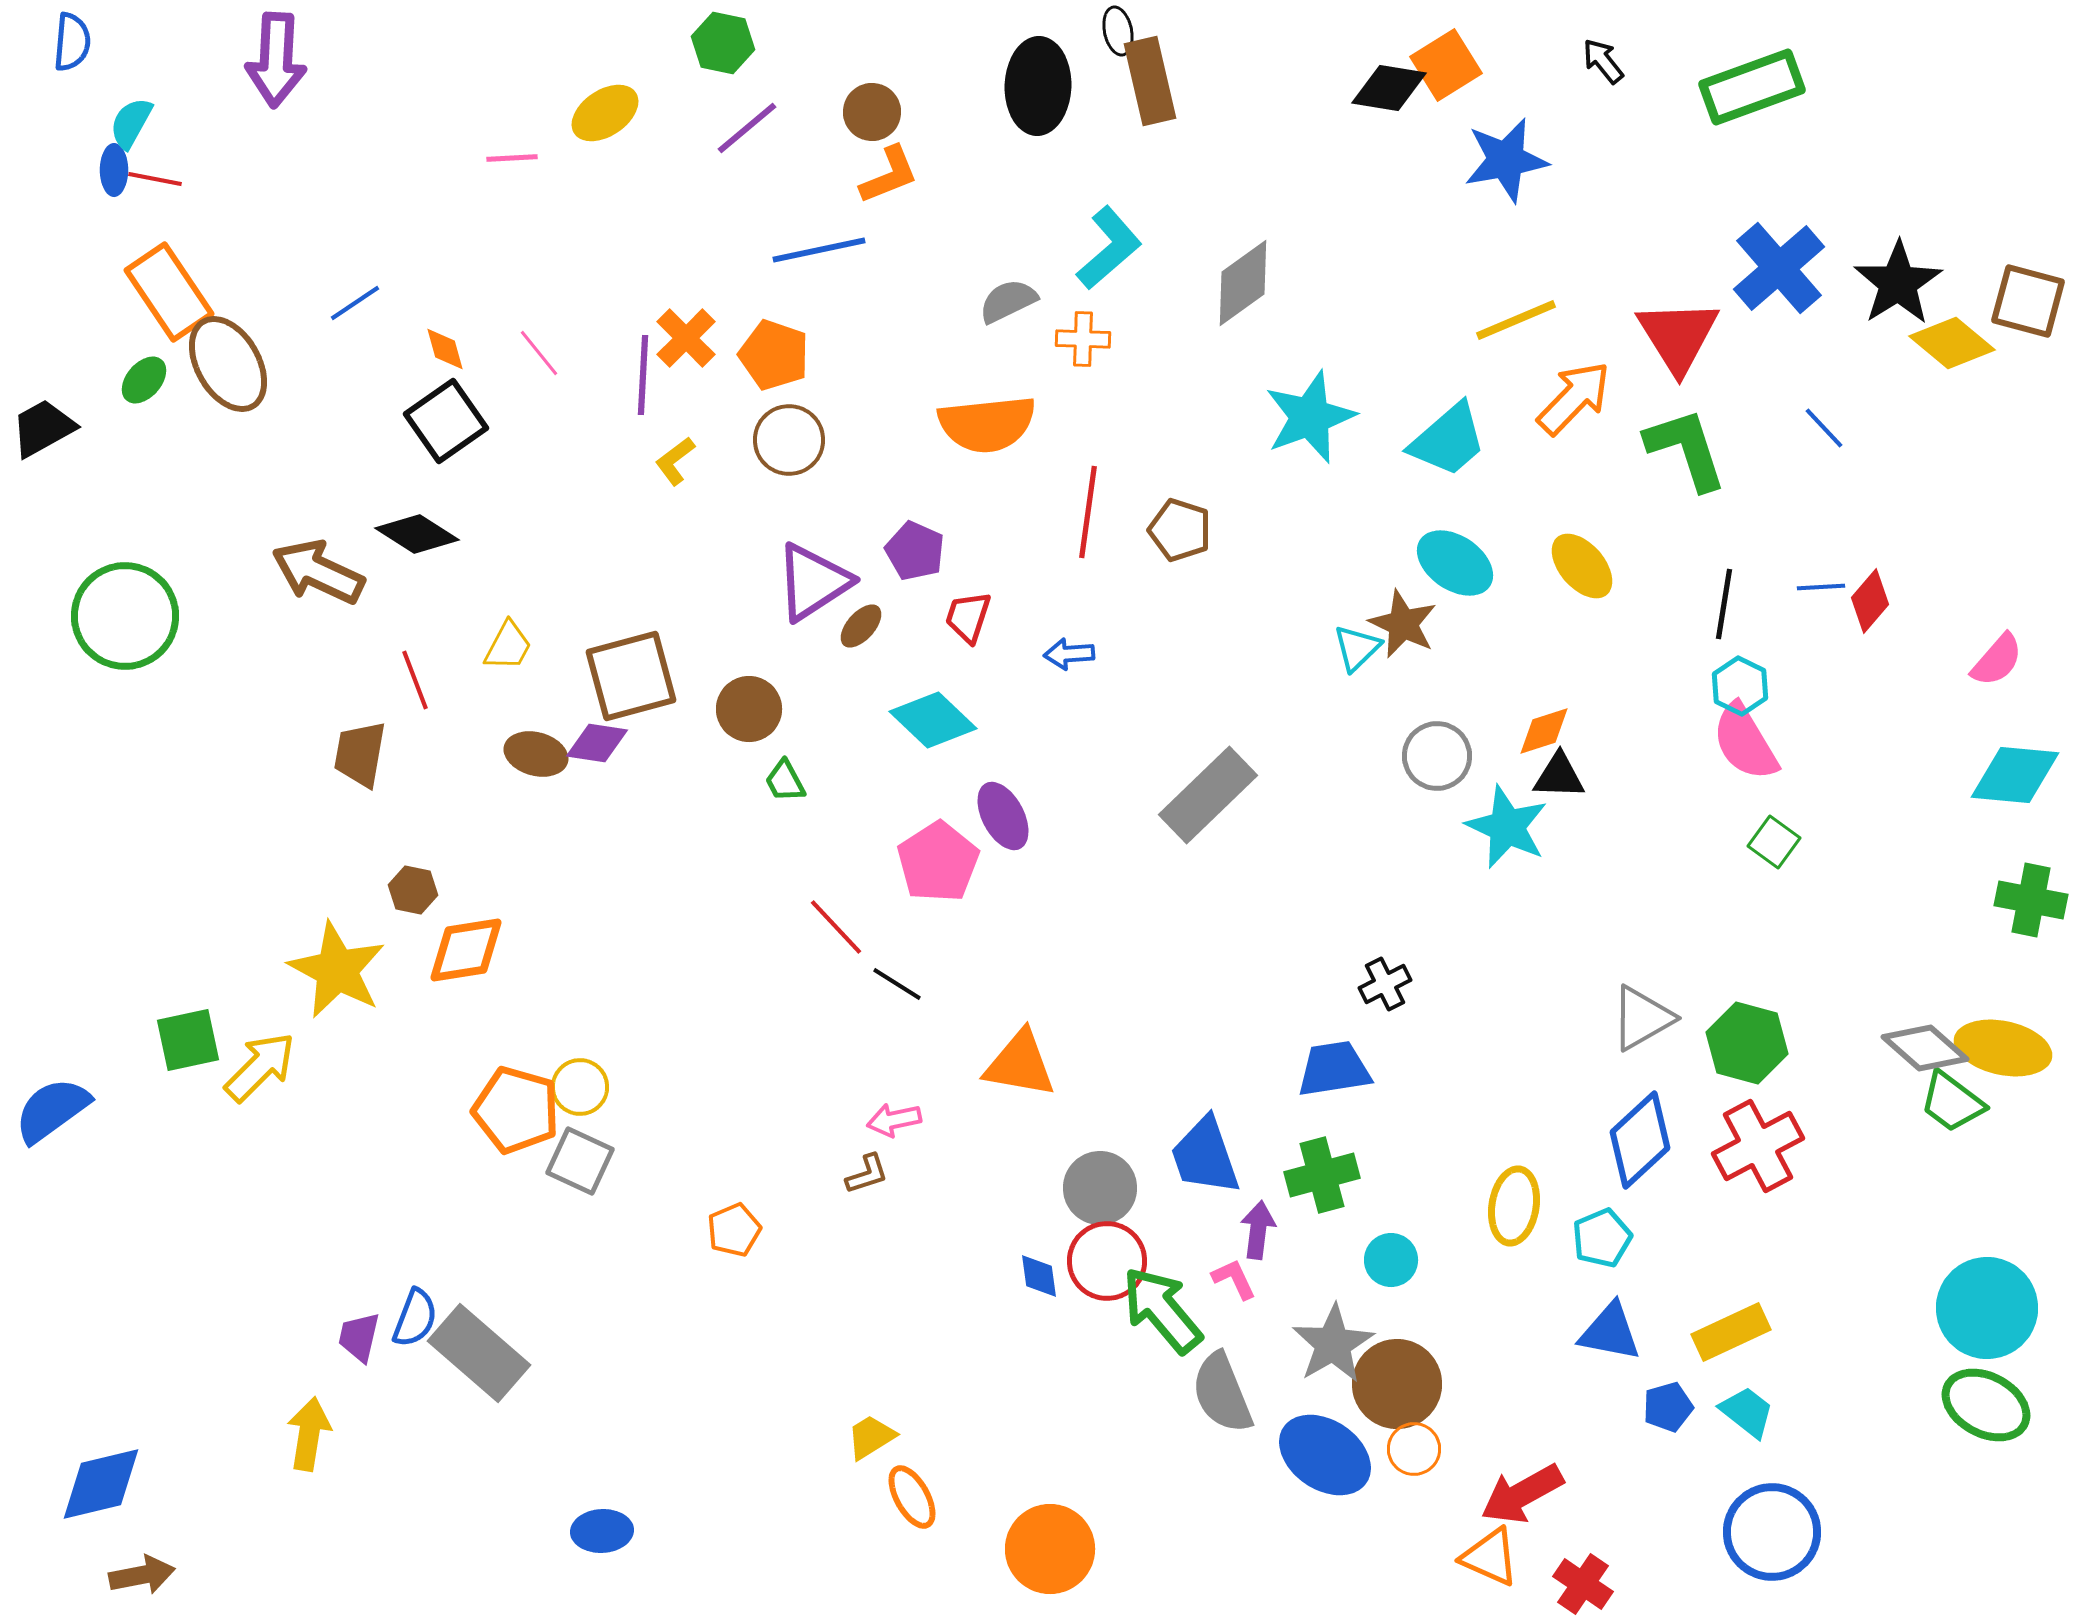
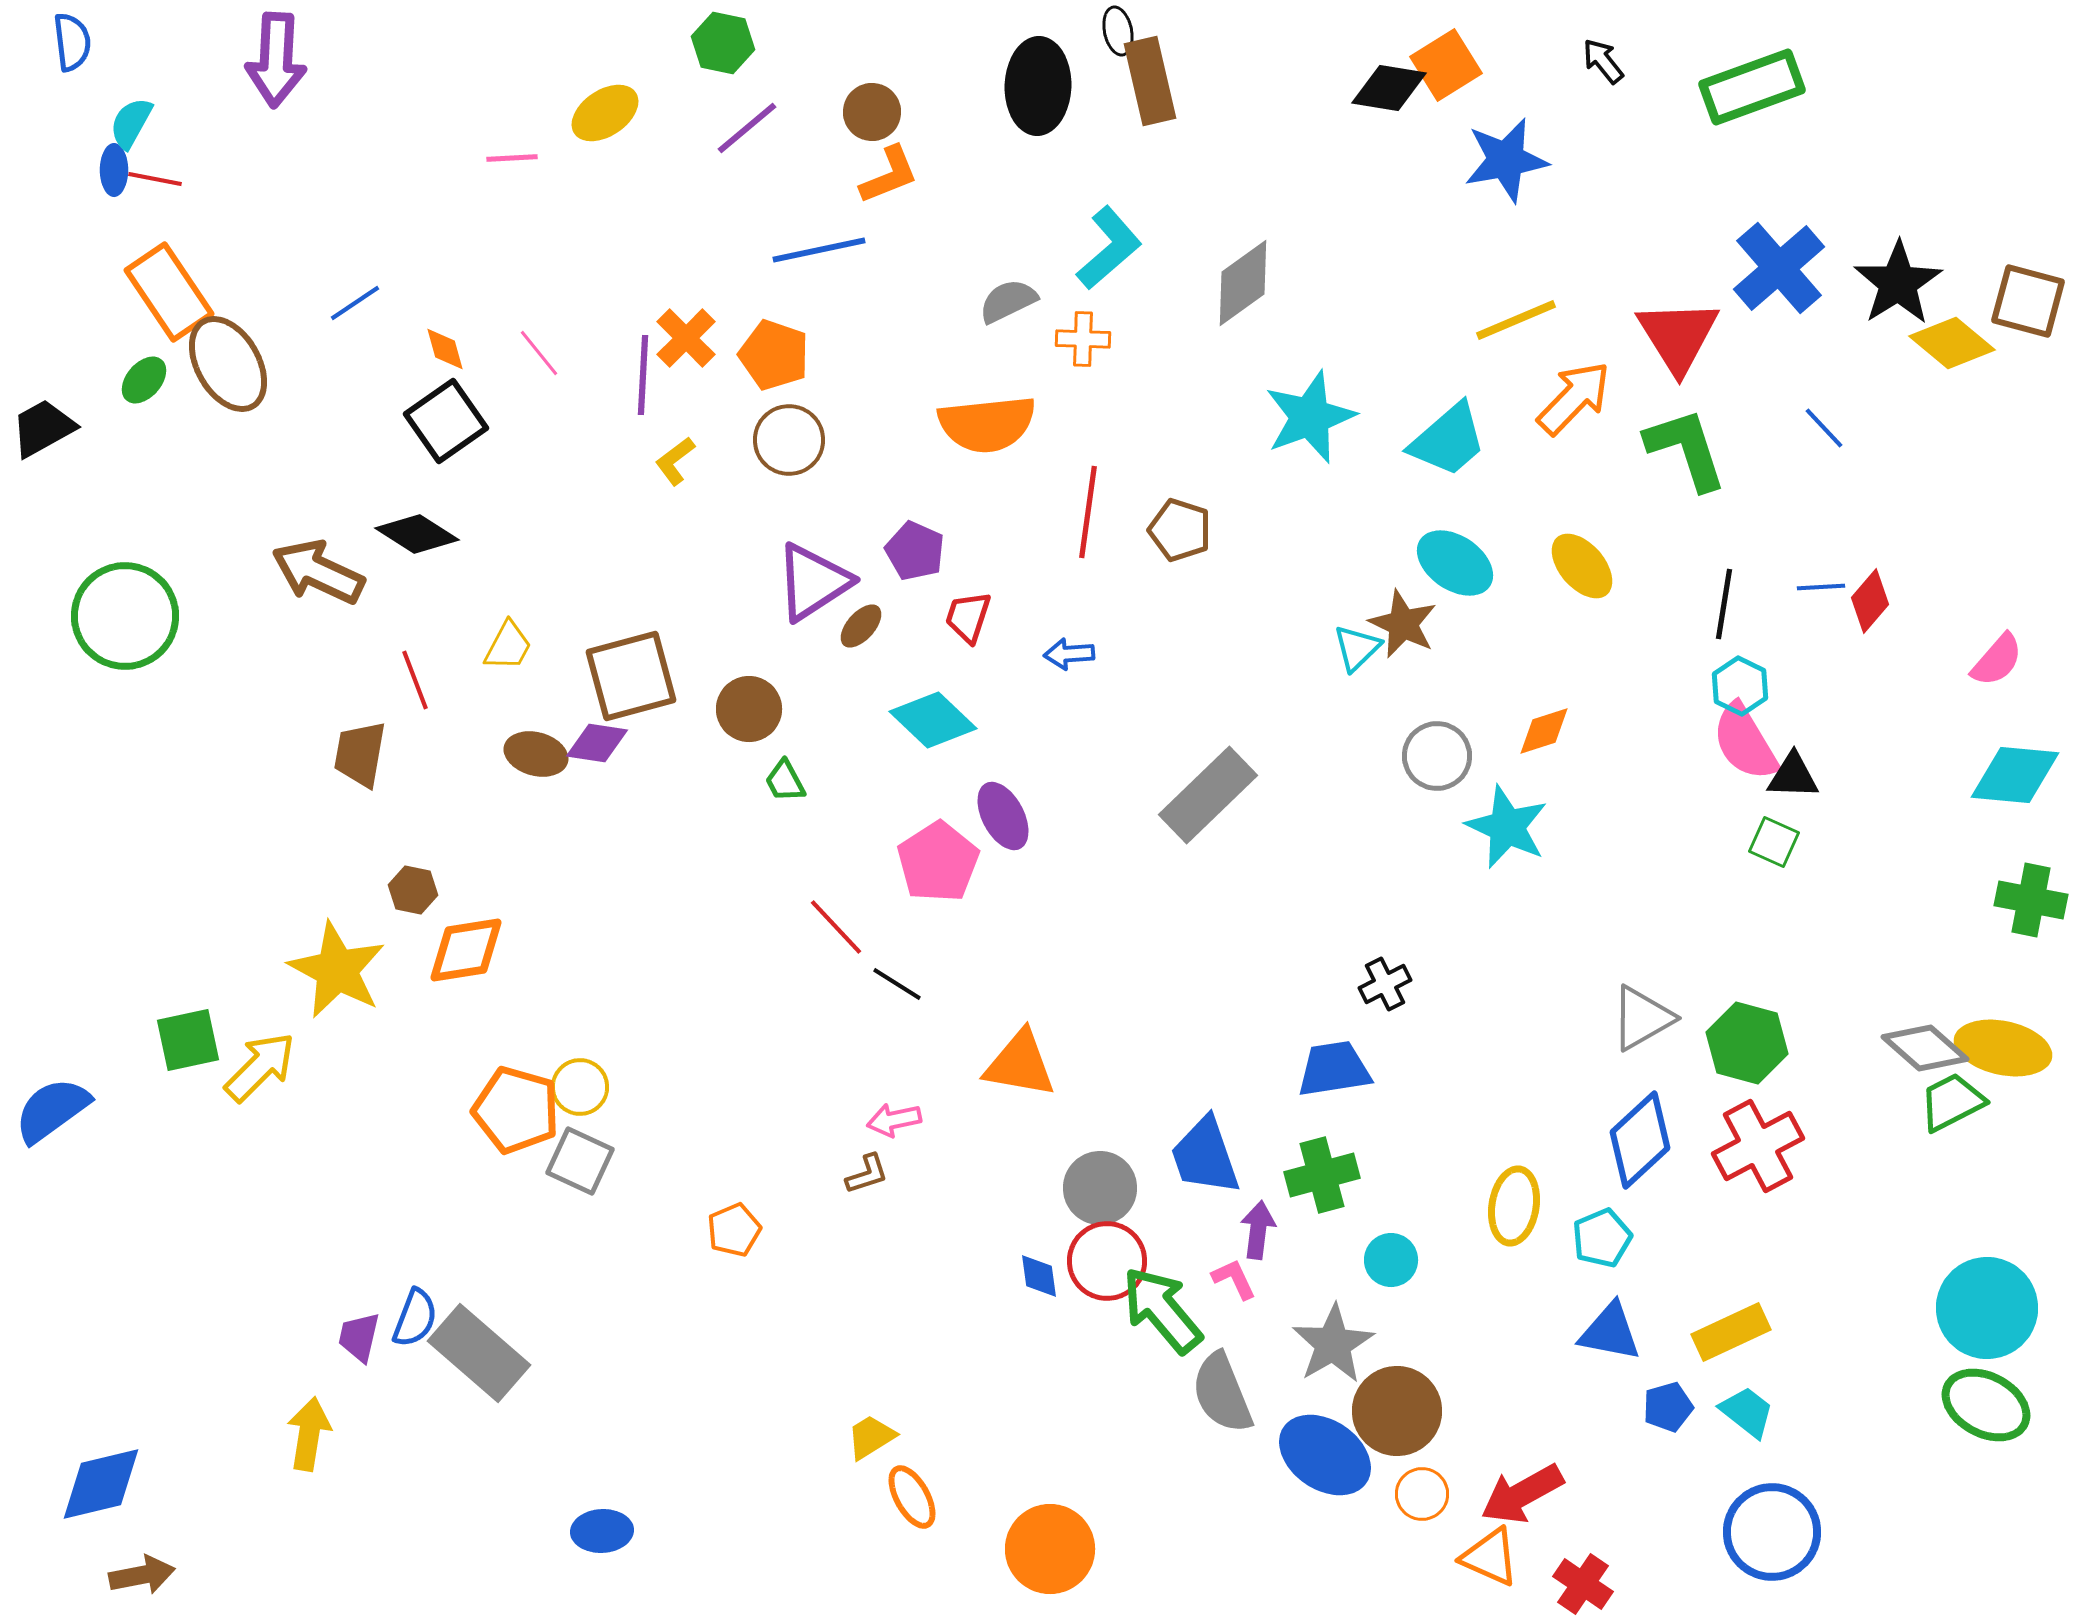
blue semicircle at (72, 42): rotated 12 degrees counterclockwise
black triangle at (1559, 776): moved 234 px right
green square at (1774, 842): rotated 12 degrees counterclockwise
green trapezoid at (1952, 1102): rotated 116 degrees clockwise
brown circle at (1397, 1384): moved 27 px down
orange circle at (1414, 1449): moved 8 px right, 45 px down
